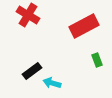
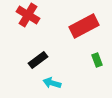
black rectangle: moved 6 px right, 11 px up
